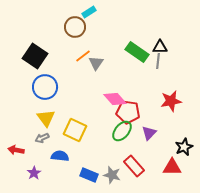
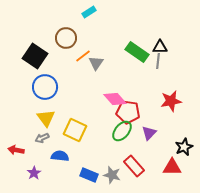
brown circle: moved 9 px left, 11 px down
